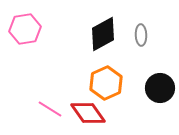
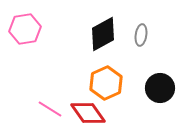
gray ellipse: rotated 10 degrees clockwise
